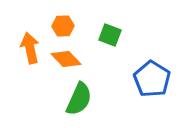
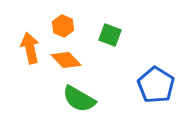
orange hexagon: rotated 25 degrees clockwise
orange diamond: moved 1 px down
blue pentagon: moved 4 px right, 6 px down
green semicircle: rotated 96 degrees clockwise
